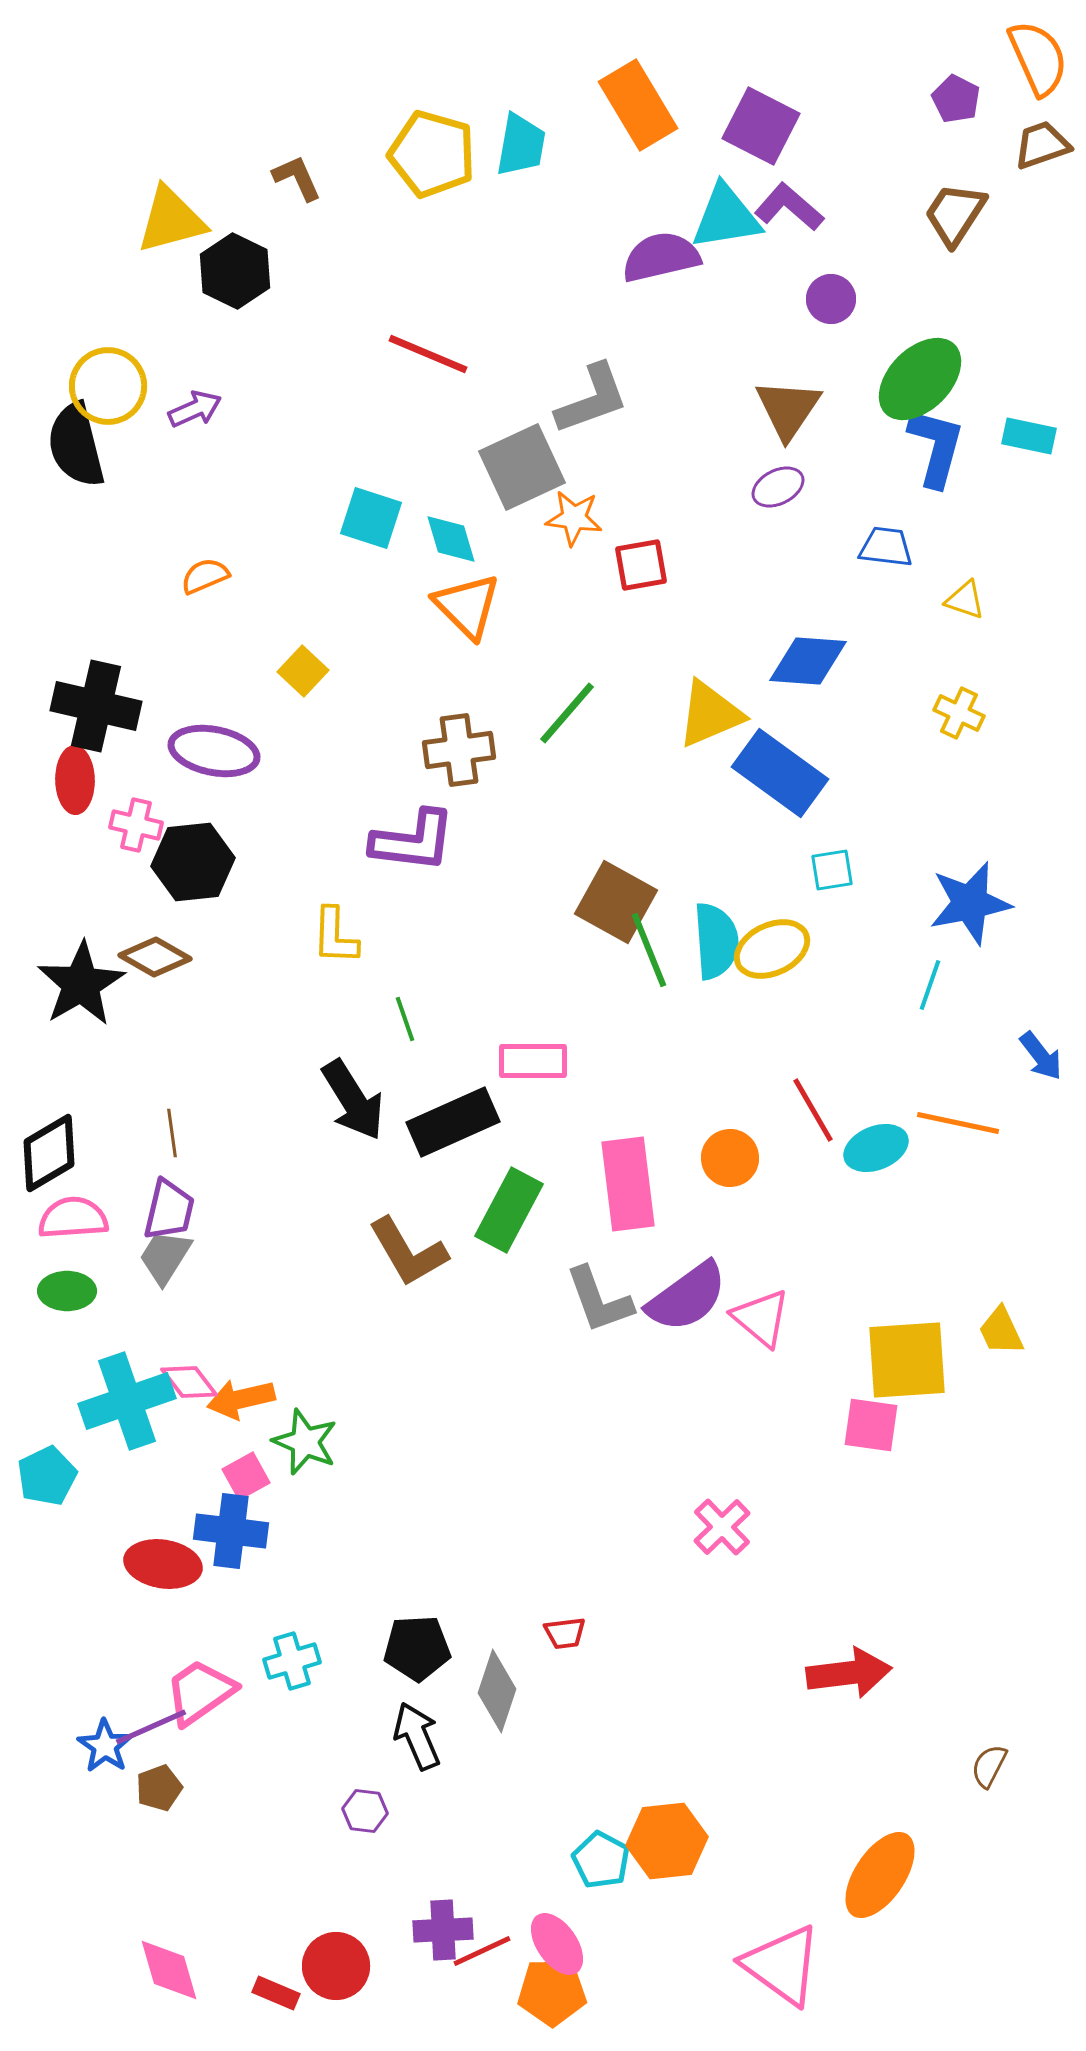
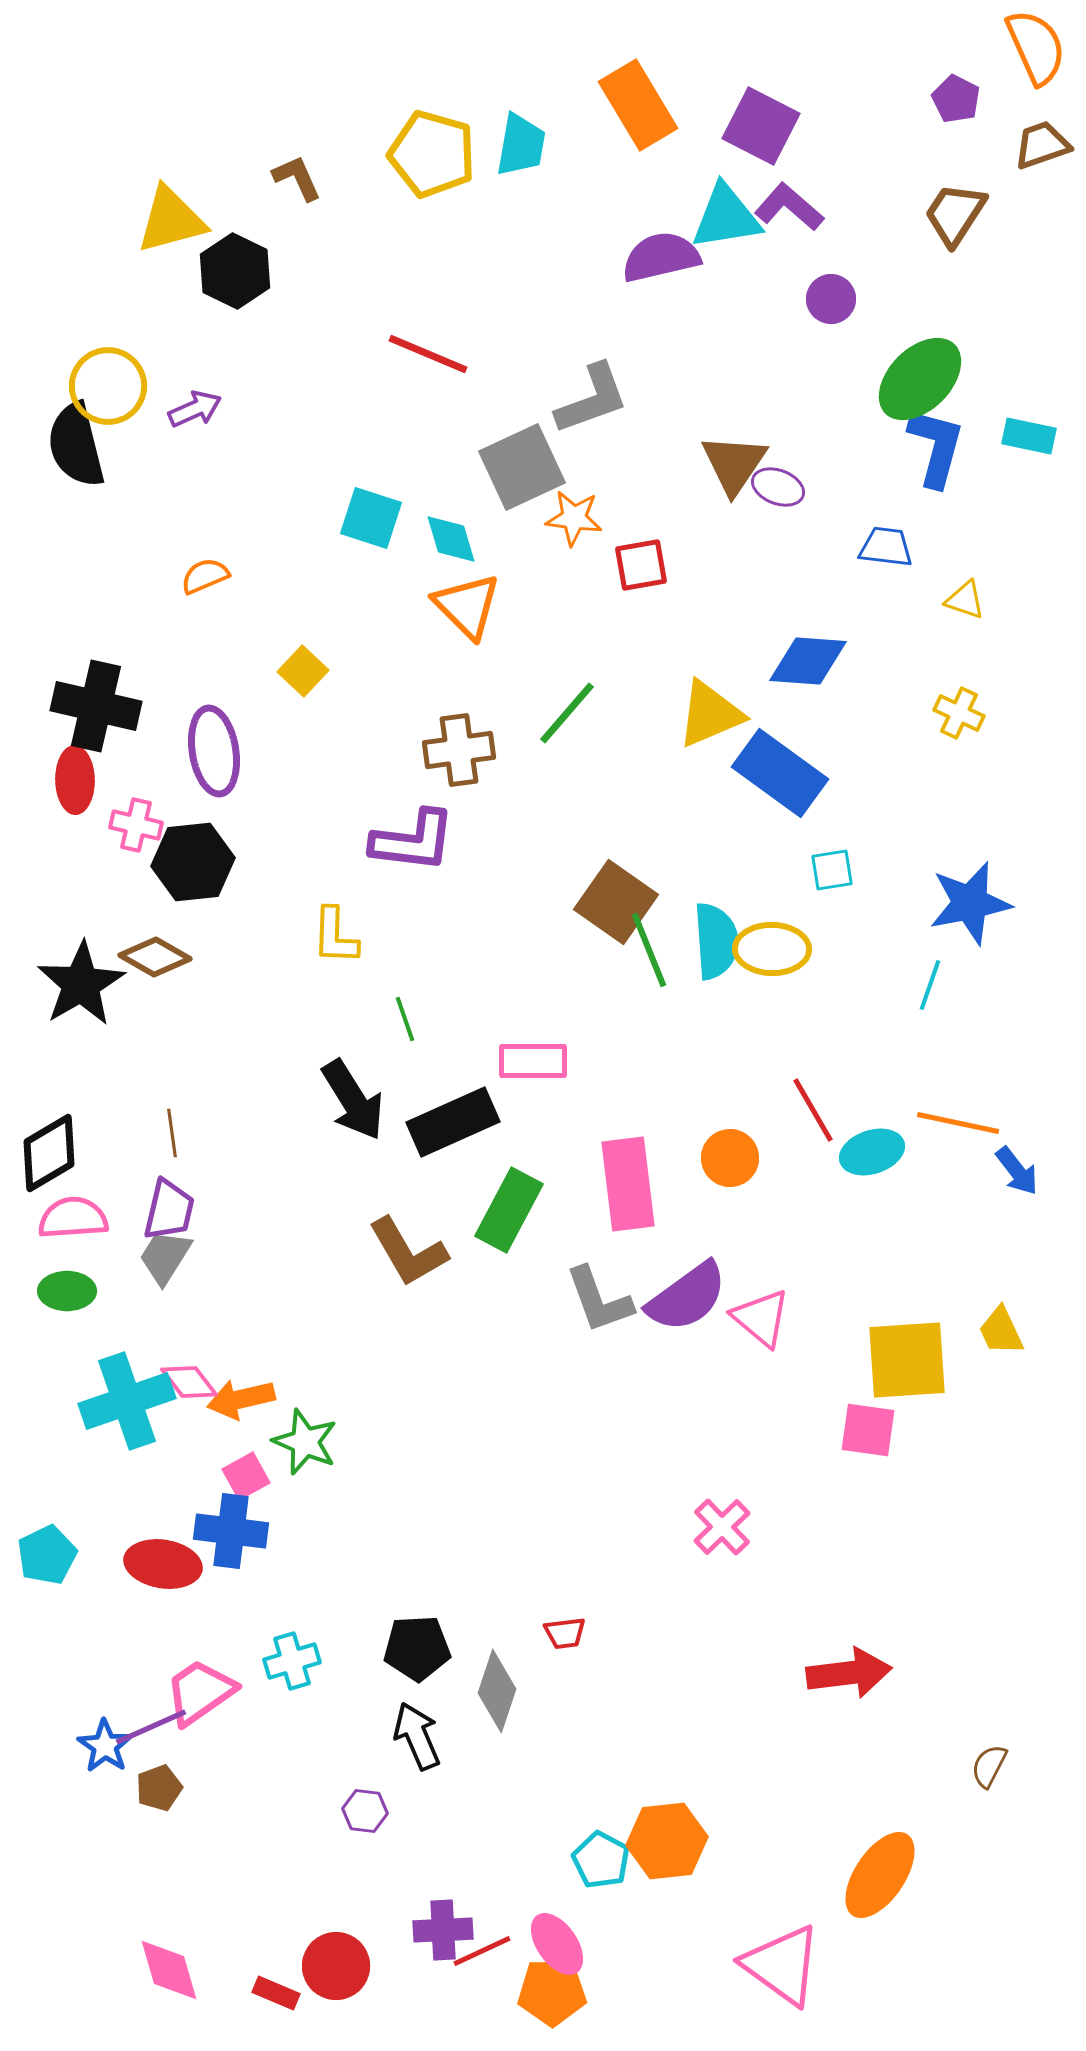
orange semicircle at (1038, 58): moved 2 px left, 11 px up
brown triangle at (788, 409): moved 54 px left, 55 px down
purple ellipse at (778, 487): rotated 48 degrees clockwise
purple ellipse at (214, 751): rotated 70 degrees clockwise
brown square at (616, 902): rotated 6 degrees clockwise
yellow ellipse at (772, 949): rotated 26 degrees clockwise
blue arrow at (1041, 1056): moved 24 px left, 115 px down
cyan ellipse at (876, 1148): moved 4 px left, 4 px down; rotated 4 degrees clockwise
pink square at (871, 1425): moved 3 px left, 5 px down
cyan pentagon at (47, 1476): moved 79 px down
